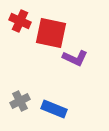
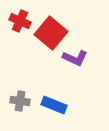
red square: rotated 28 degrees clockwise
gray cross: rotated 36 degrees clockwise
blue rectangle: moved 4 px up
